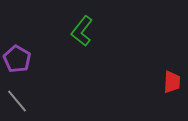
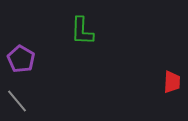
green L-shape: rotated 36 degrees counterclockwise
purple pentagon: moved 4 px right
